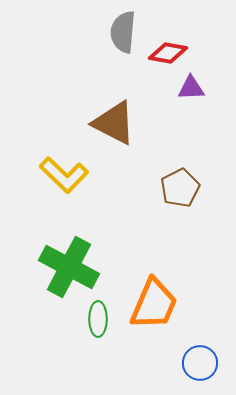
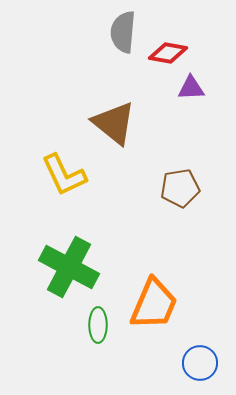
brown triangle: rotated 12 degrees clockwise
yellow L-shape: rotated 21 degrees clockwise
brown pentagon: rotated 18 degrees clockwise
green ellipse: moved 6 px down
